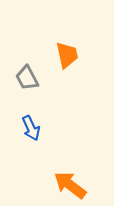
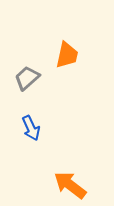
orange trapezoid: rotated 24 degrees clockwise
gray trapezoid: rotated 76 degrees clockwise
